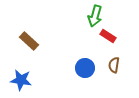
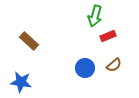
red rectangle: rotated 56 degrees counterclockwise
brown semicircle: rotated 140 degrees counterclockwise
blue star: moved 2 px down
